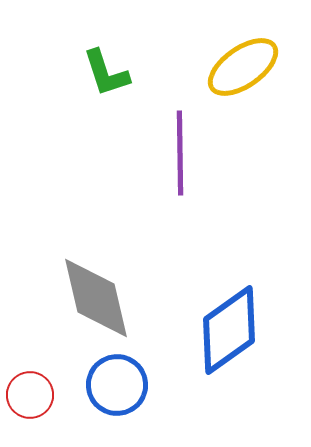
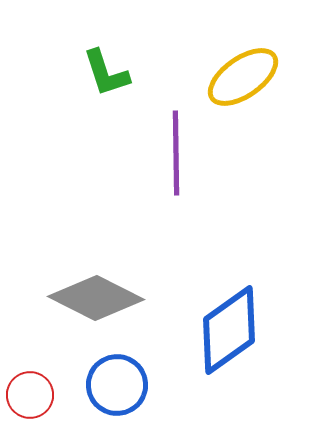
yellow ellipse: moved 10 px down
purple line: moved 4 px left
gray diamond: rotated 50 degrees counterclockwise
